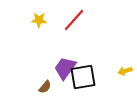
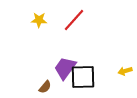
black square: rotated 8 degrees clockwise
